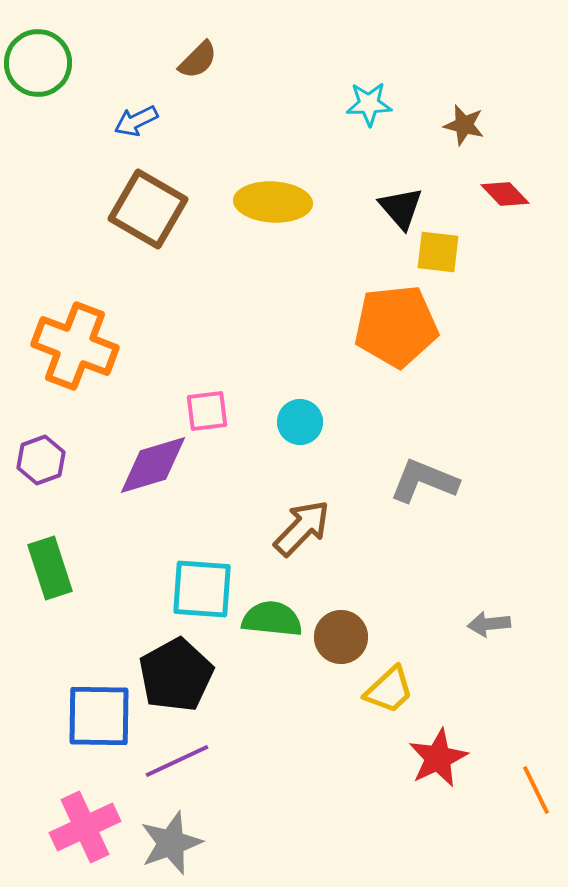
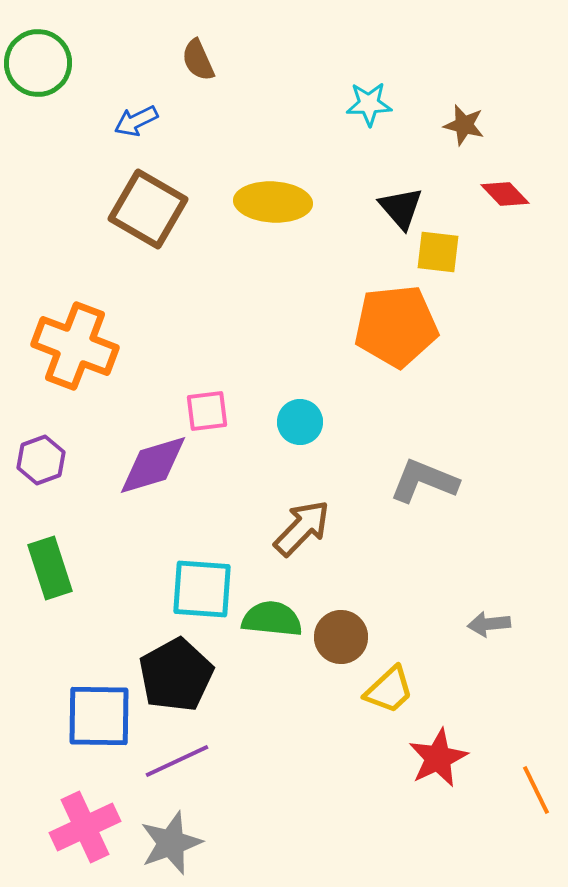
brown semicircle: rotated 111 degrees clockwise
